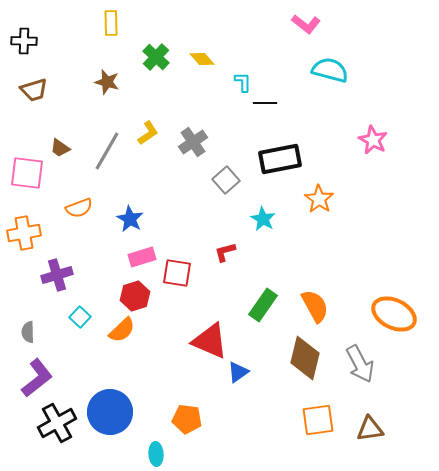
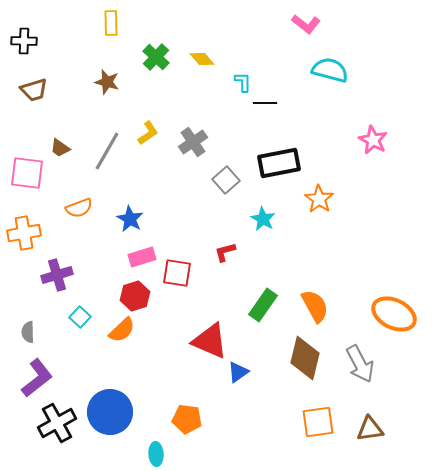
black rectangle at (280, 159): moved 1 px left, 4 px down
orange square at (318, 420): moved 2 px down
